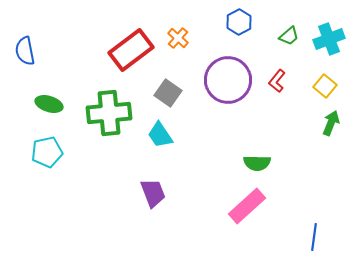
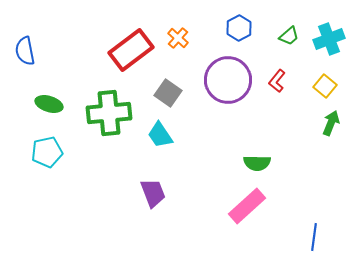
blue hexagon: moved 6 px down
